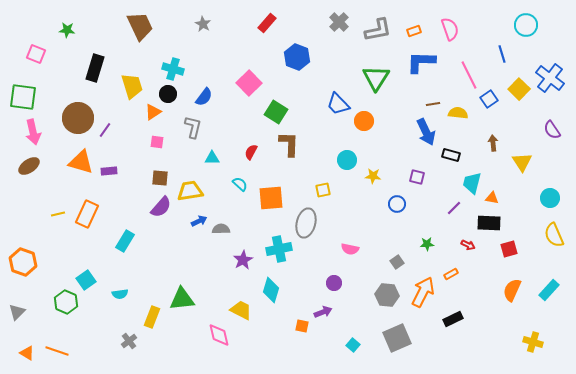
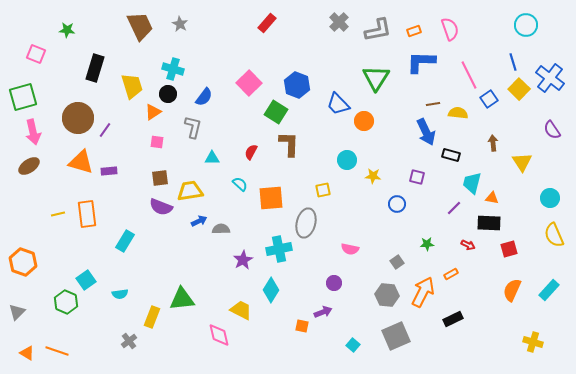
gray star at (203, 24): moved 23 px left
blue line at (502, 54): moved 11 px right, 8 px down
blue hexagon at (297, 57): moved 28 px down
green square at (23, 97): rotated 24 degrees counterclockwise
brown square at (160, 178): rotated 12 degrees counterclockwise
purple semicircle at (161, 207): rotated 70 degrees clockwise
orange rectangle at (87, 214): rotated 32 degrees counterclockwise
cyan diamond at (271, 290): rotated 15 degrees clockwise
gray square at (397, 338): moved 1 px left, 2 px up
